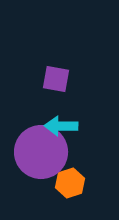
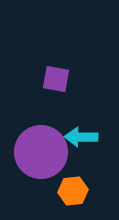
cyan arrow: moved 20 px right, 11 px down
orange hexagon: moved 3 px right, 8 px down; rotated 12 degrees clockwise
